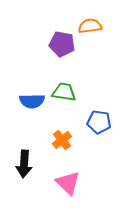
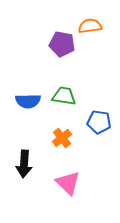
green trapezoid: moved 4 px down
blue semicircle: moved 4 px left
orange cross: moved 2 px up
